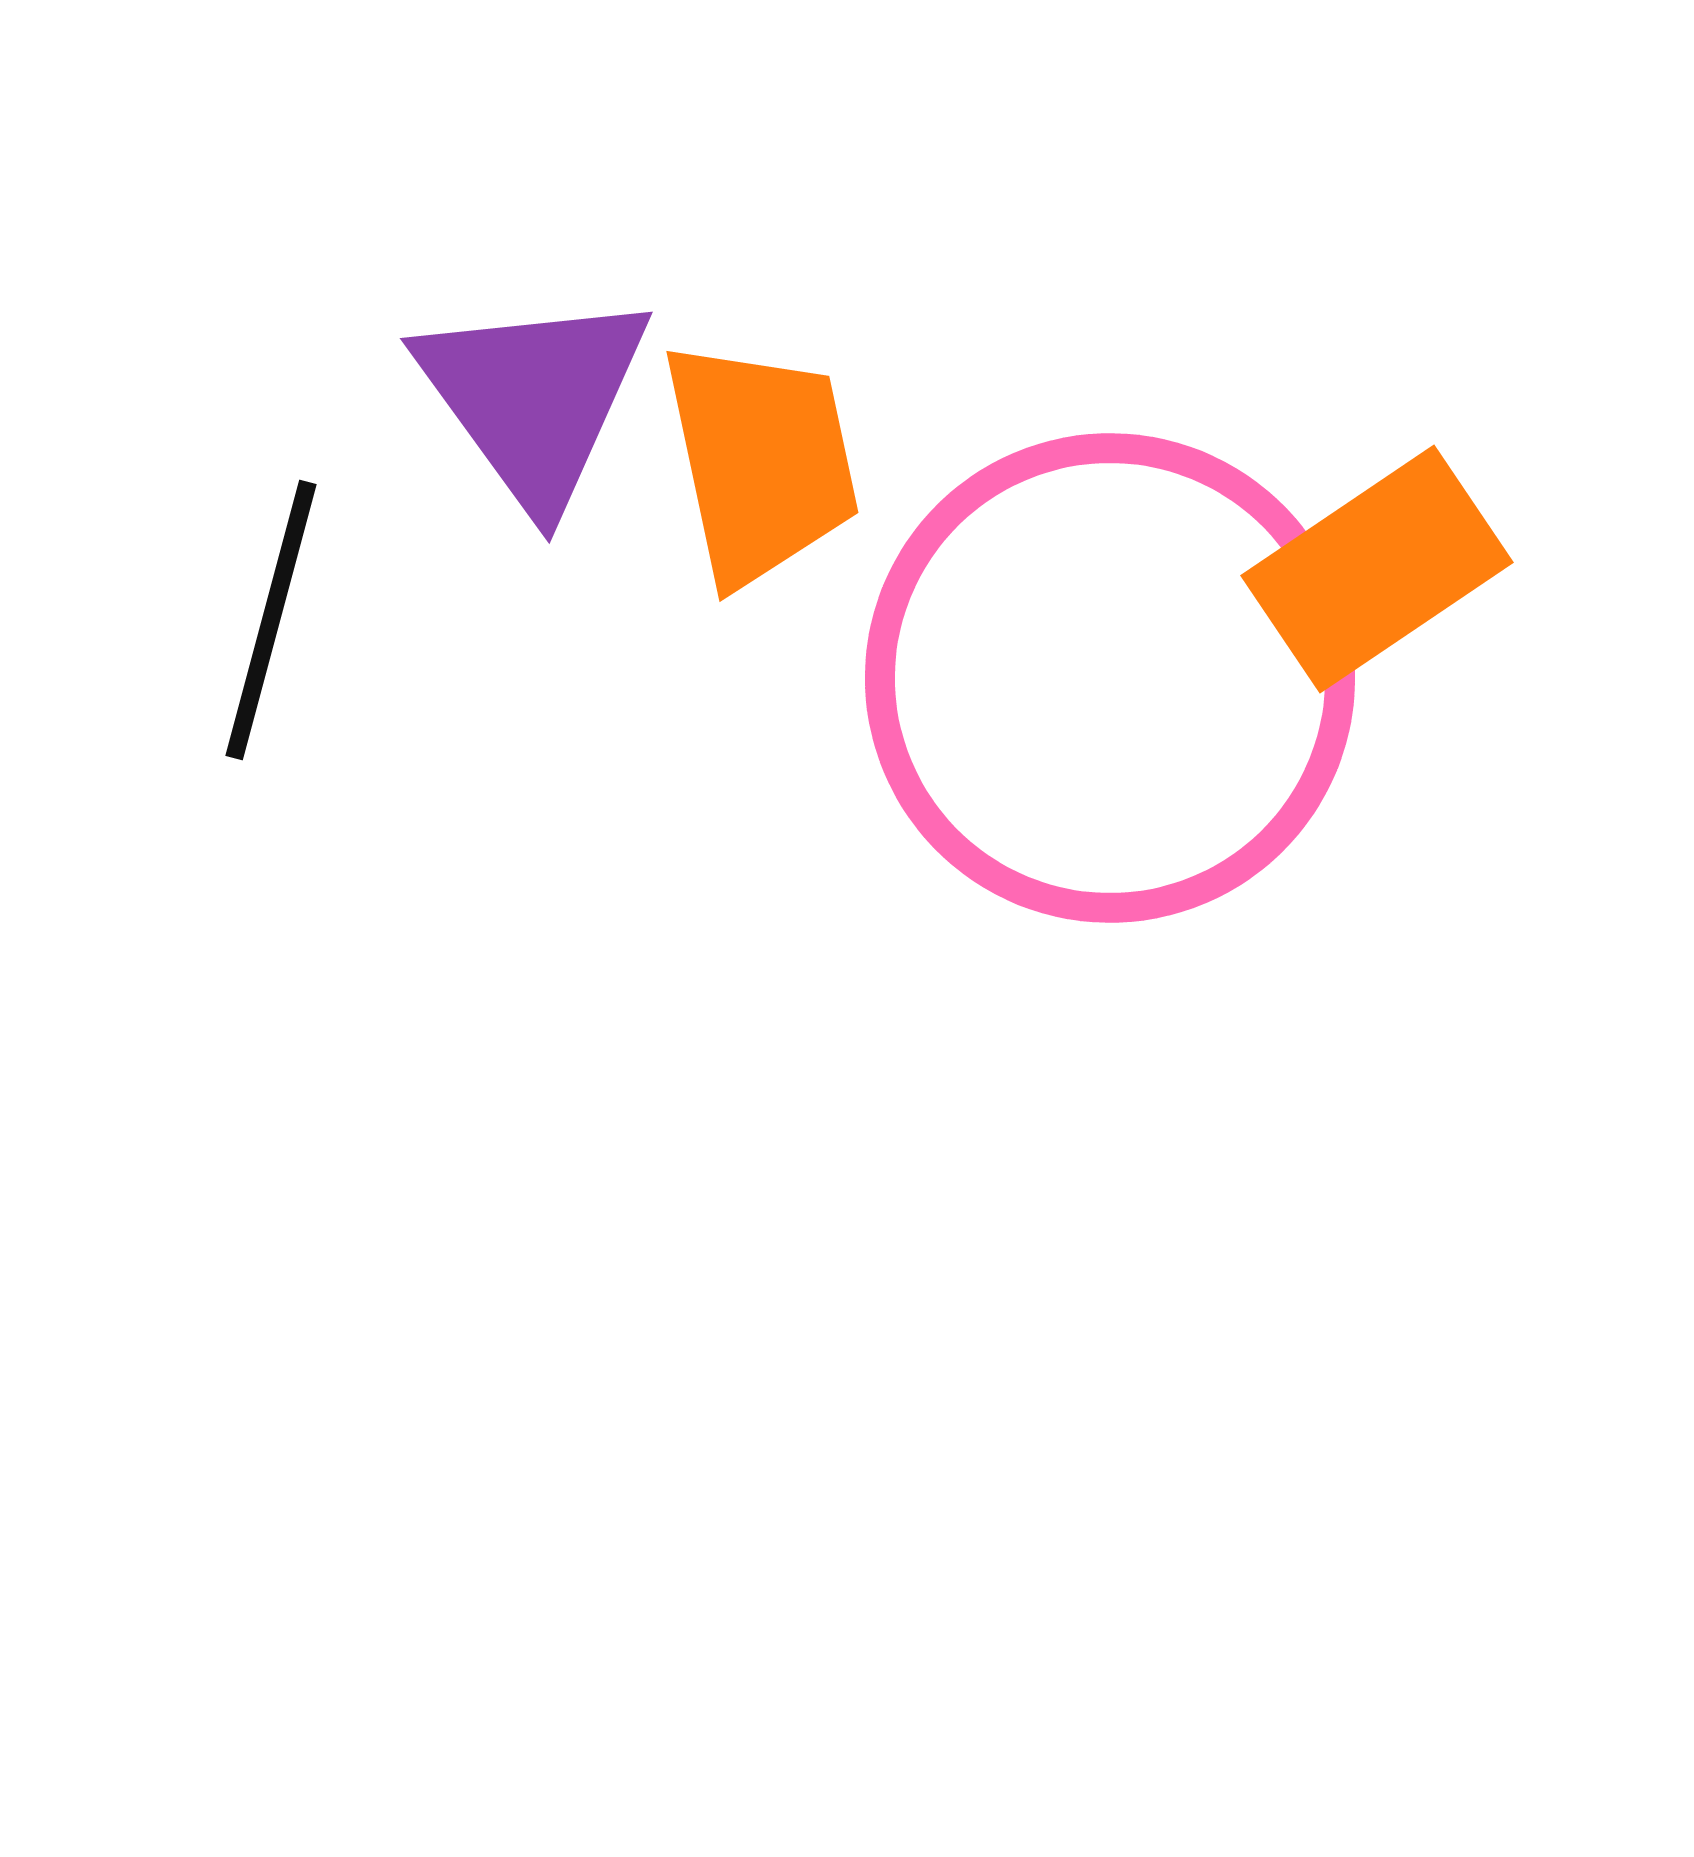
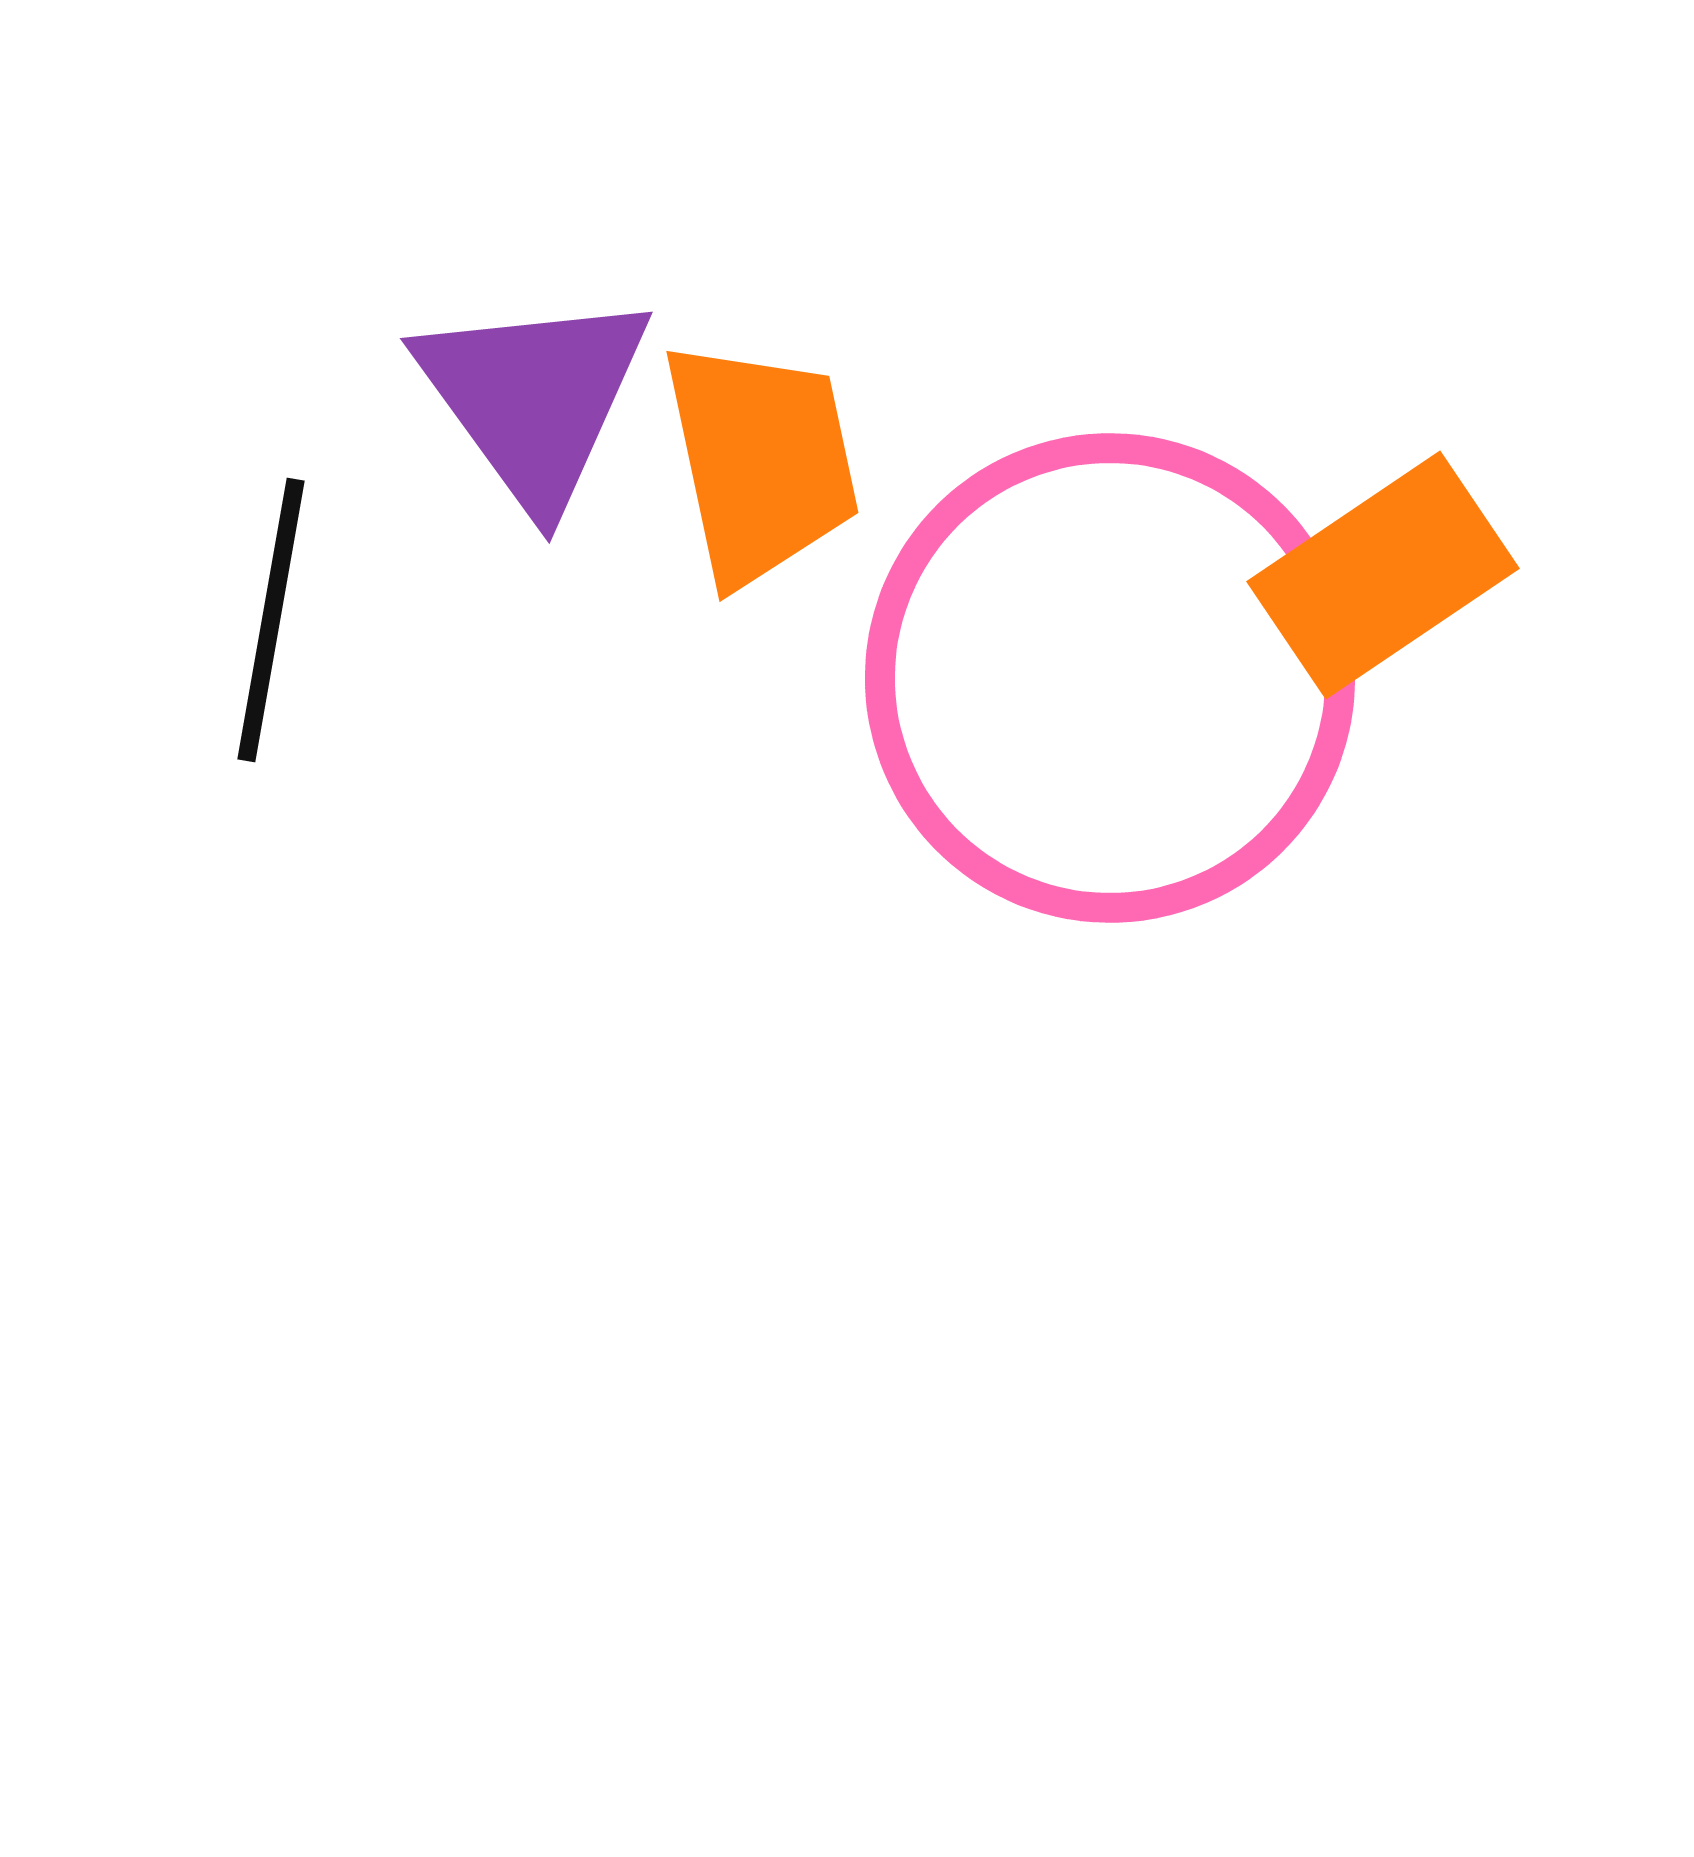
orange rectangle: moved 6 px right, 6 px down
black line: rotated 5 degrees counterclockwise
